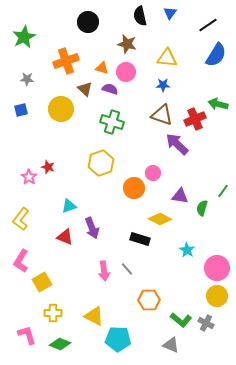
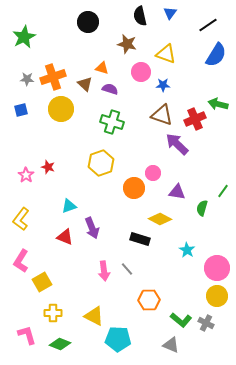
yellow triangle at (167, 58): moved 1 px left, 4 px up; rotated 15 degrees clockwise
orange cross at (66, 61): moved 13 px left, 16 px down
pink circle at (126, 72): moved 15 px right
brown triangle at (85, 89): moved 5 px up
pink star at (29, 177): moved 3 px left, 2 px up
purple triangle at (180, 196): moved 3 px left, 4 px up
